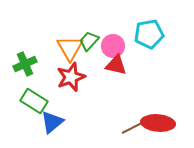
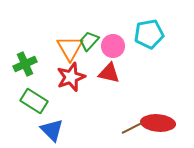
red triangle: moved 7 px left, 8 px down
blue triangle: moved 8 px down; rotated 35 degrees counterclockwise
